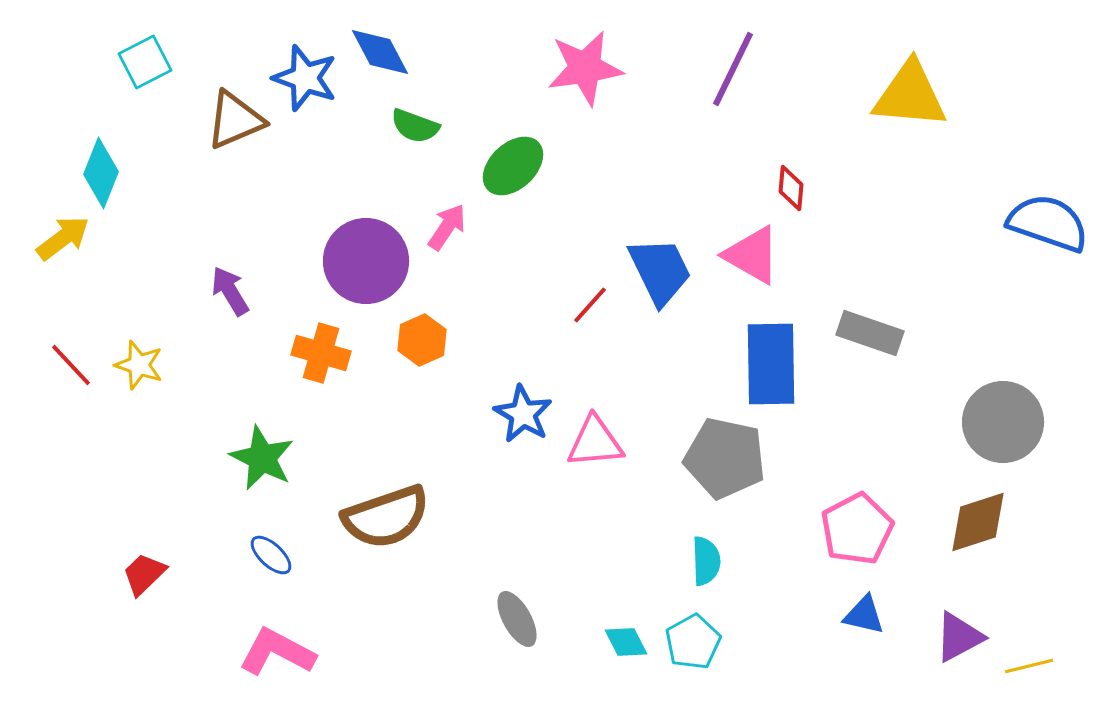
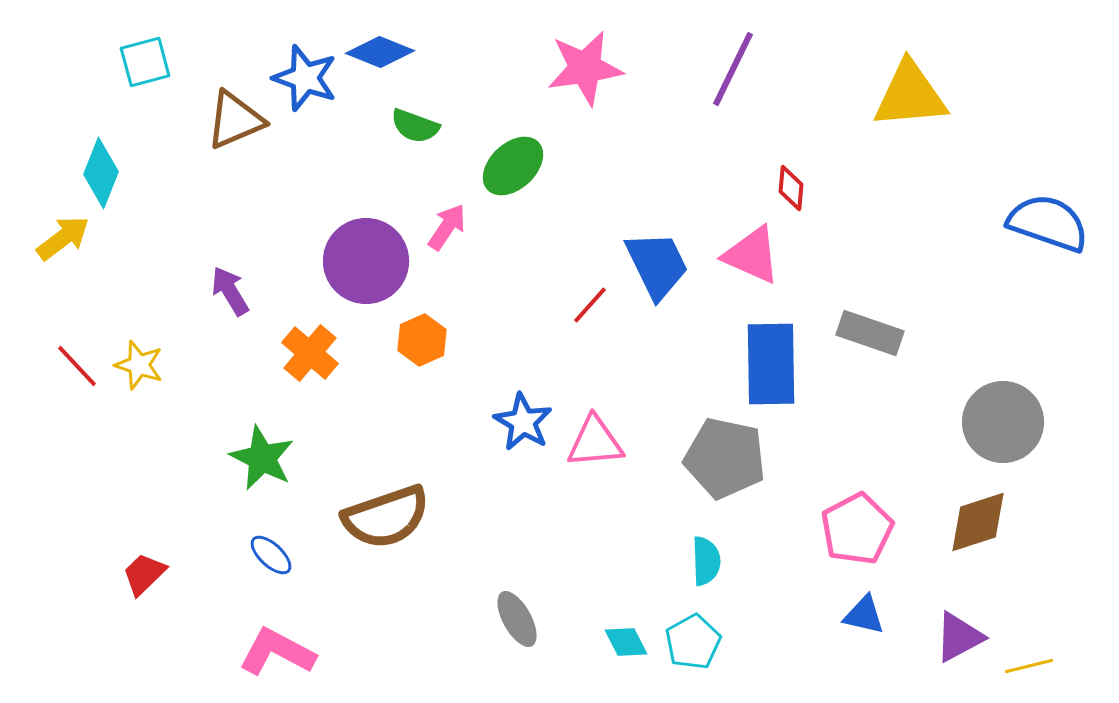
blue diamond at (380, 52): rotated 40 degrees counterclockwise
cyan square at (145, 62): rotated 12 degrees clockwise
yellow triangle at (910, 95): rotated 10 degrees counterclockwise
pink triangle at (752, 255): rotated 6 degrees counterclockwise
blue trapezoid at (660, 271): moved 3 px left, 6 px up
orange cross at (321, 353): moved 11 px left; rotated 24 degrees clockwise
red line at (71, 365): moved 6 px right, 1 px down
blue star at (523, 414): moved 8 px down
